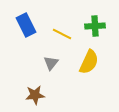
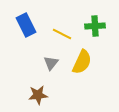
yellow semicircle: moved 7 px left
brown star: moved 3 px right
